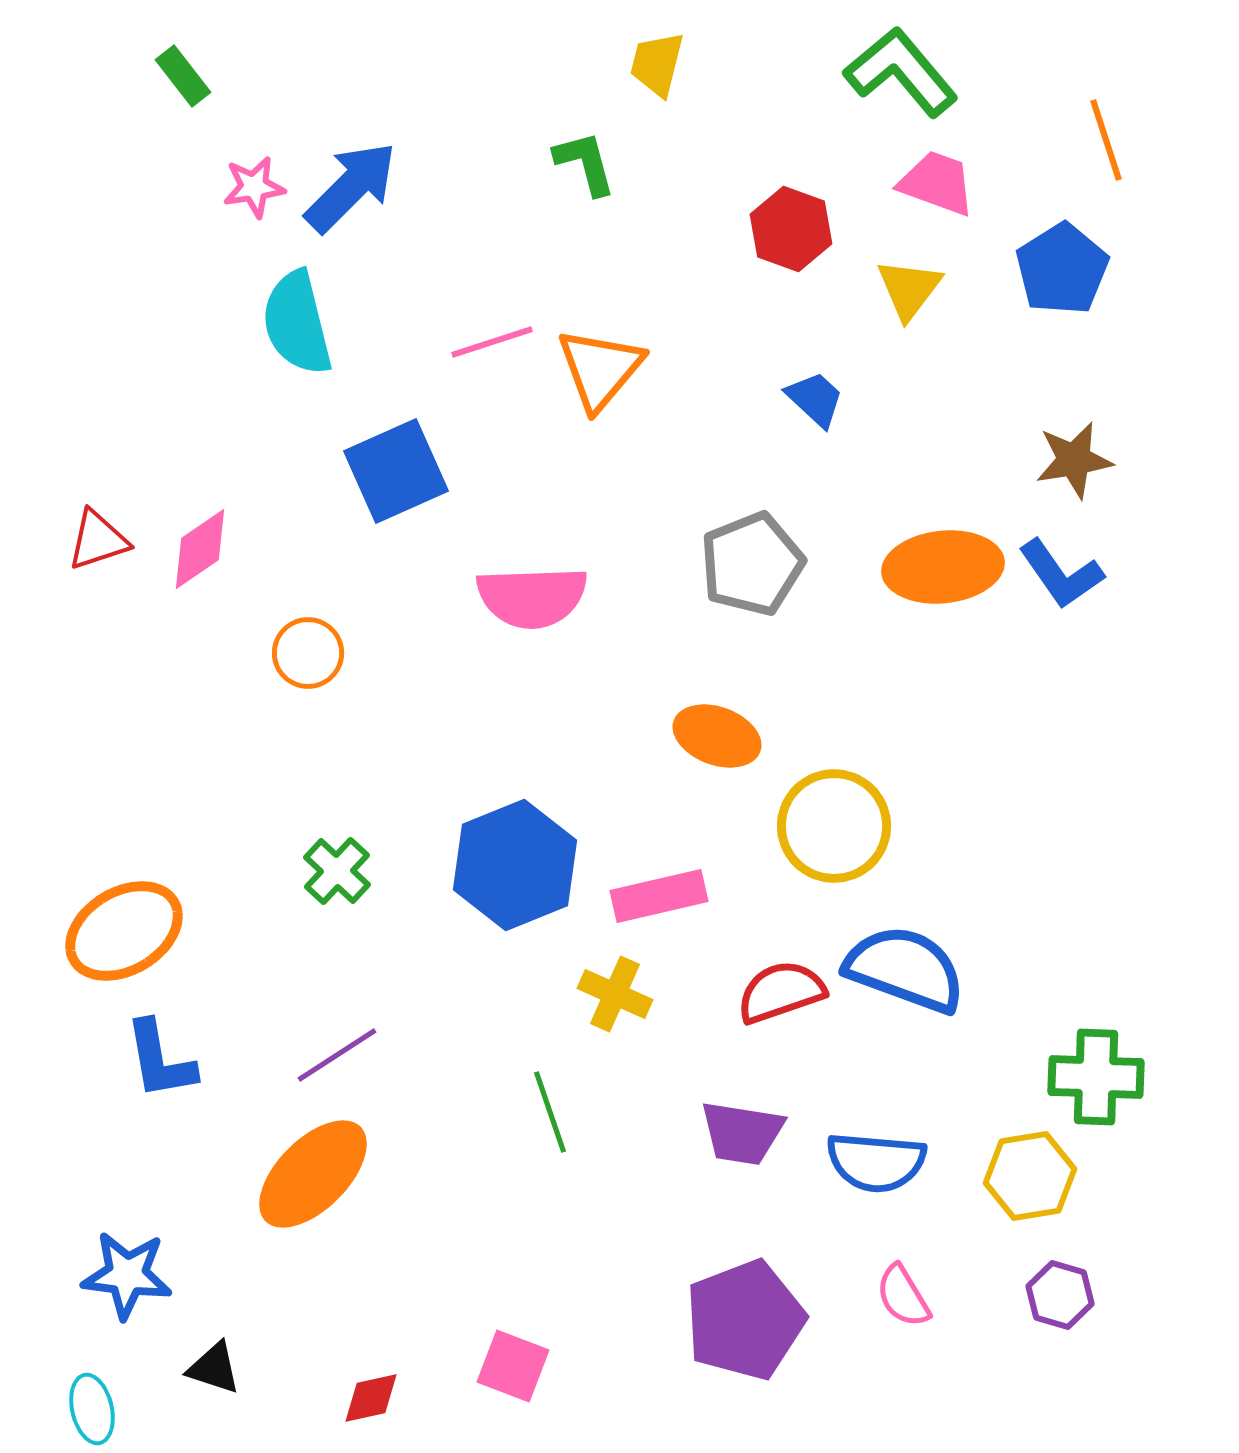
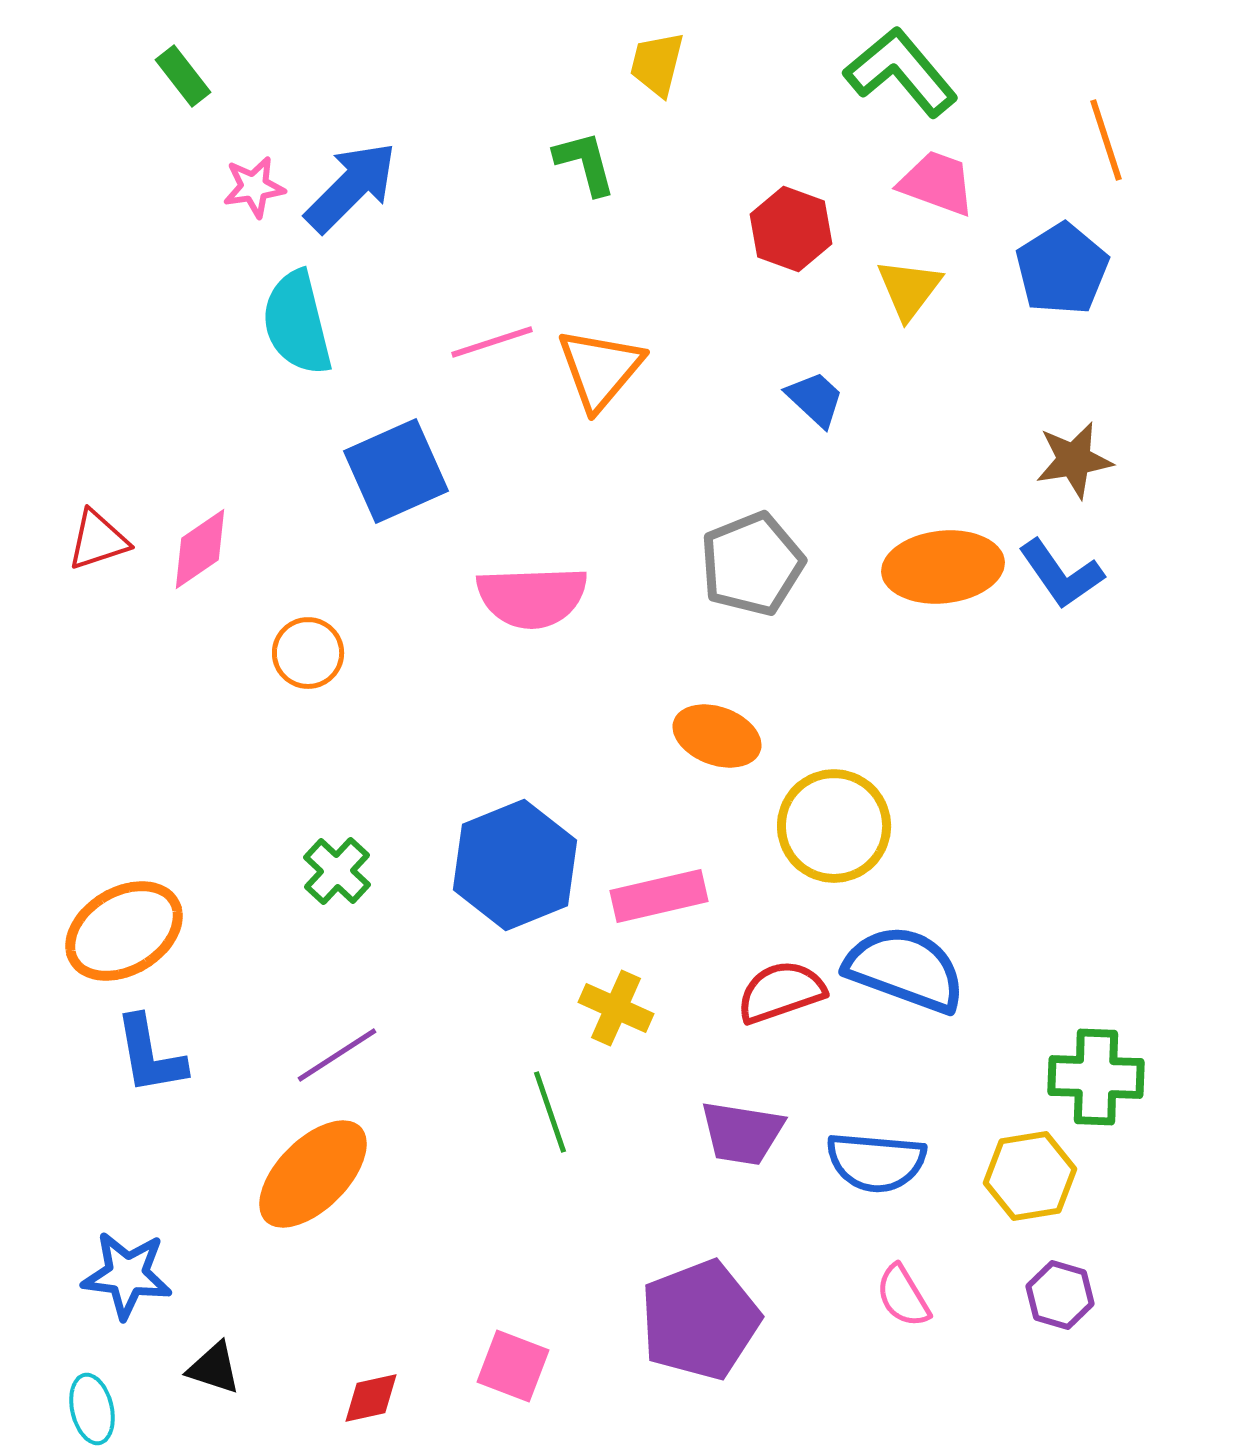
yellow cross at (615, 994): moved 1 px right, 14 px down
blue L-shape at (160, 1060): moved 10 px left, 5 px up
purple pentagon at (745, 1320): moved 45 px left
